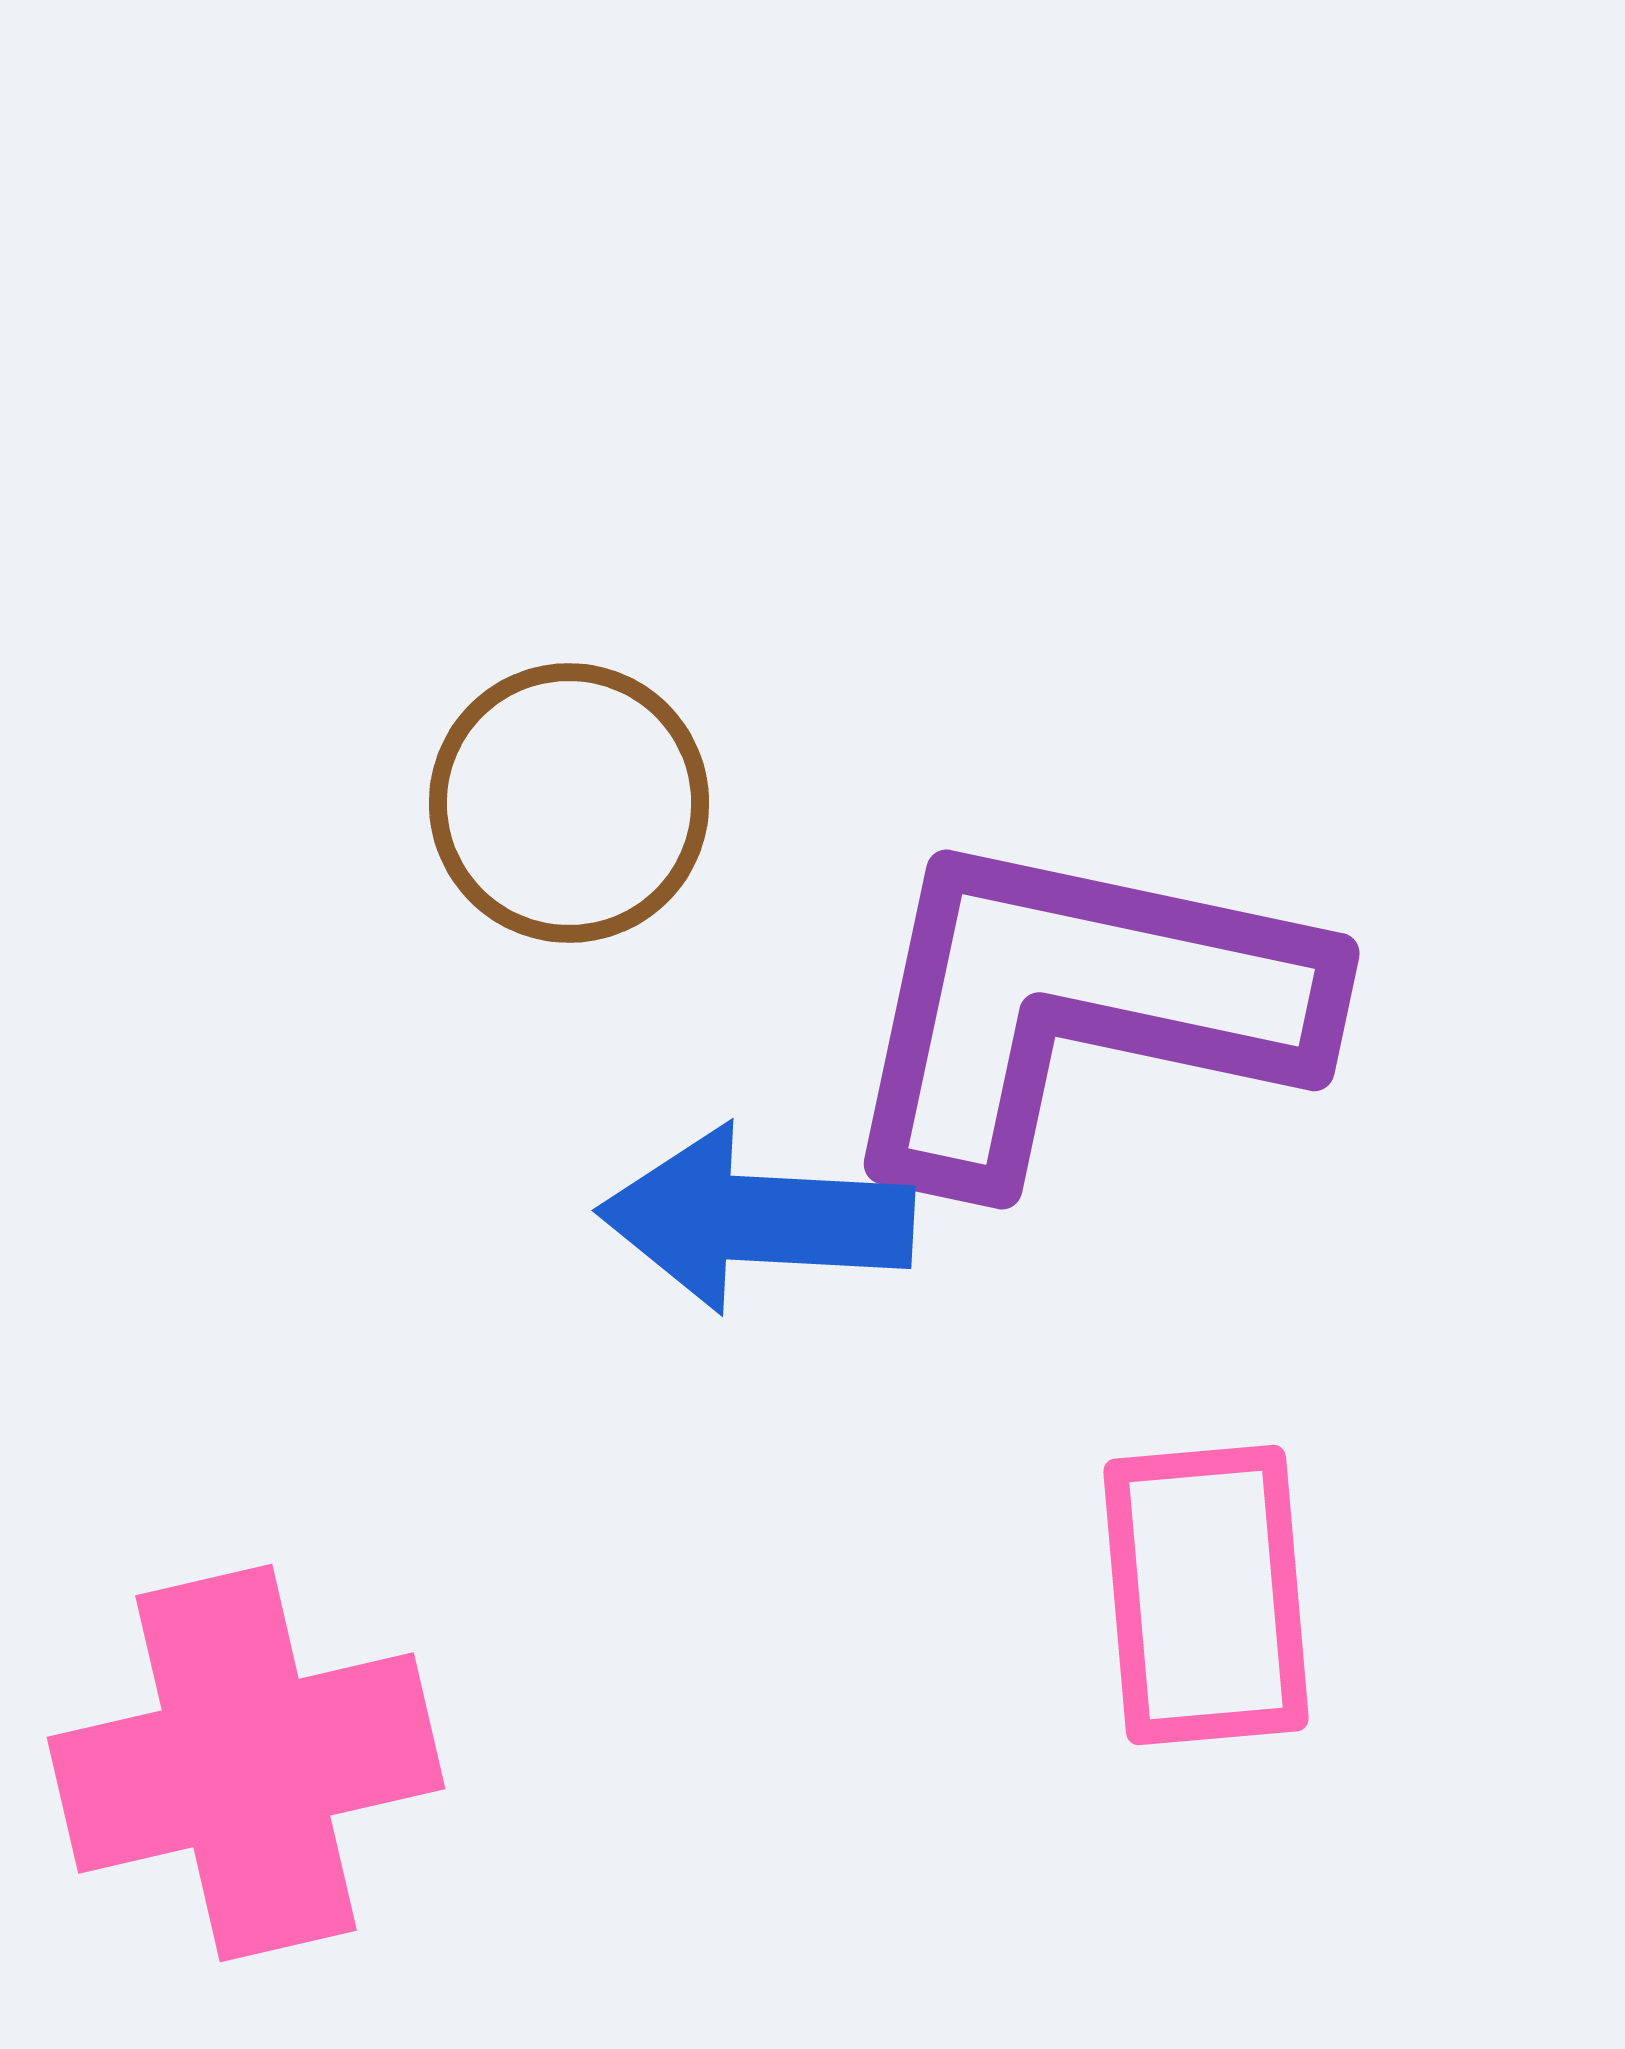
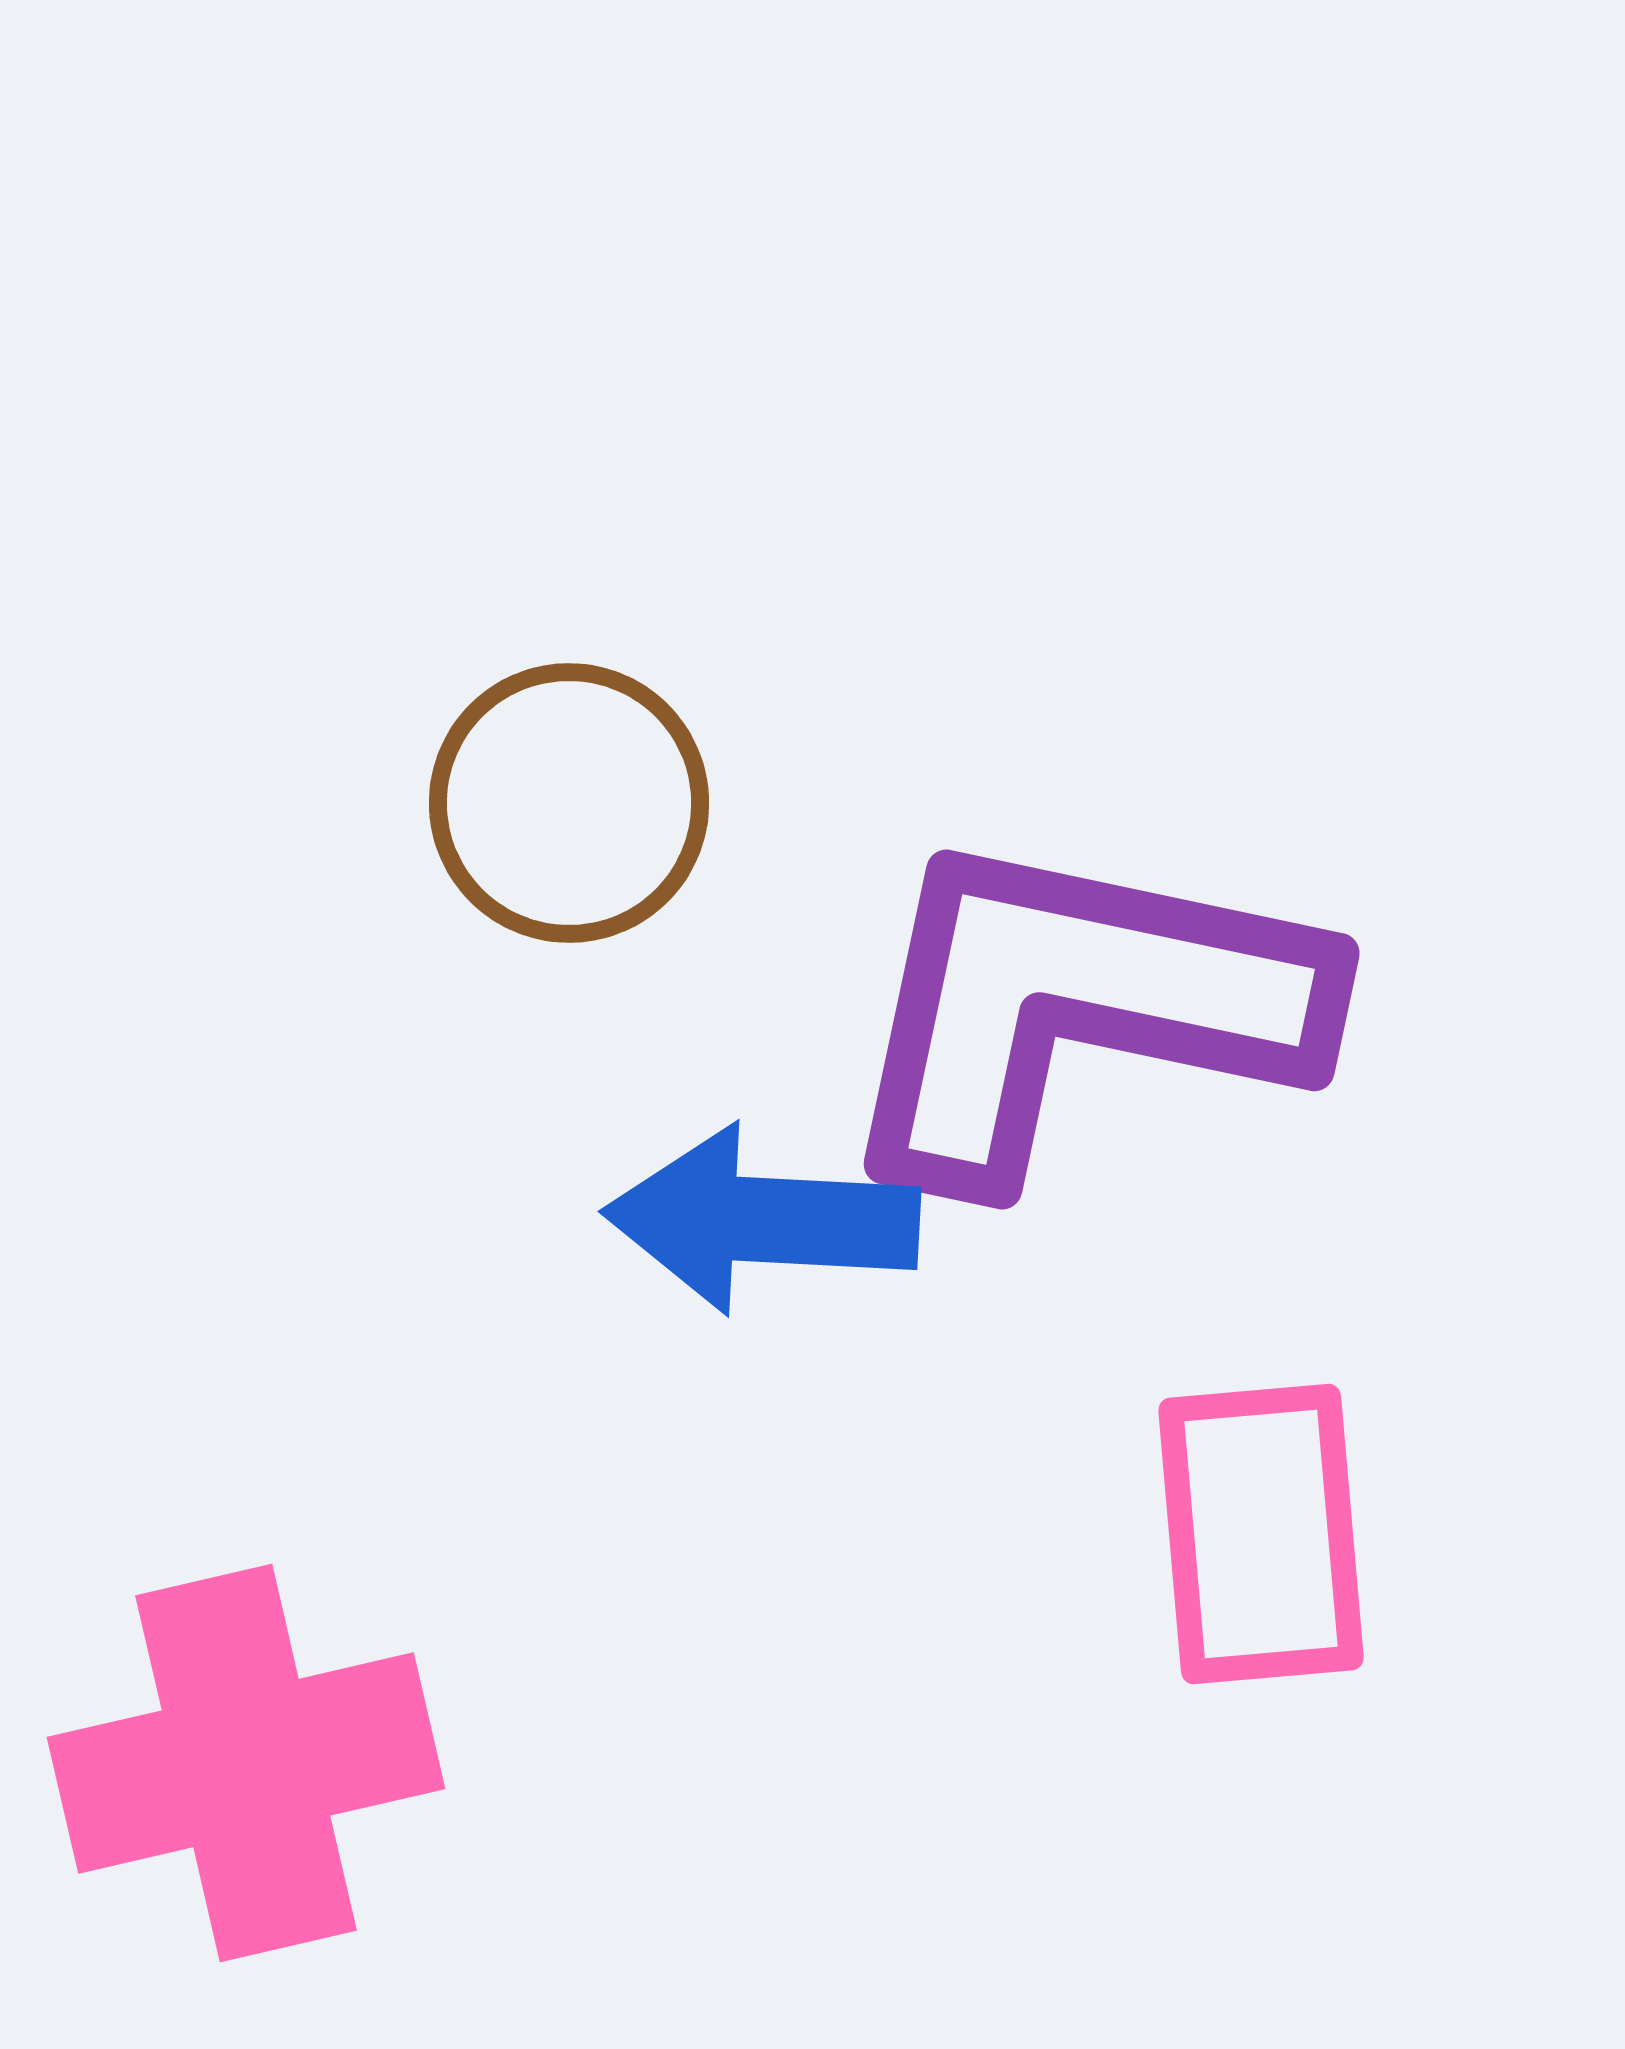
blue arrow: moved 6 px right, 1 px down
pink rectangle: moved 55 px right, 61 px up
